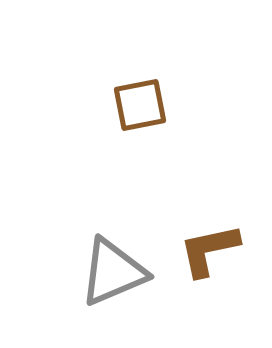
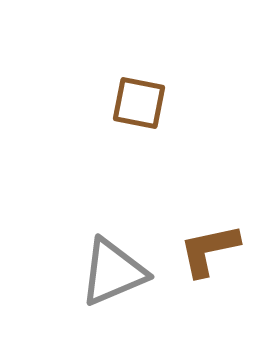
brown square: moved 1 px left, 2 px up; rotated 22 degrees clockwise
